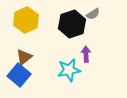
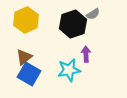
black hexagon: moved 1 px right
blue square: moved 10 px right, 1 px up; rotated 10 degrees counterclockwise
